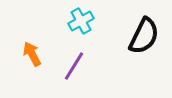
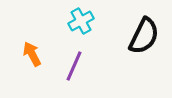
purple line: rotated 8 degrees counterclockwise
